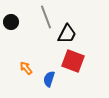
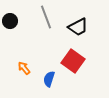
black circle: moved 1 px left, 1 px up
black trapezoid: moved 11 px right, 7 px up; rotated 35 degrees clockwise
red square: rotated 15 degrees clockwise
orange arrow: moved 2 px left
